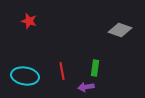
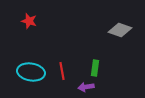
cyan ellipse: moved 6 px right, 4 px up
